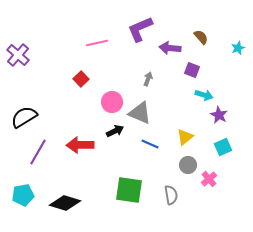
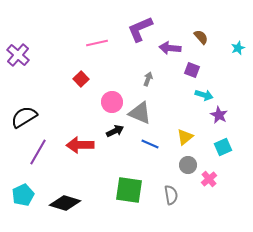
cyan pentagon: rotated 15 degrees counterclockwise
